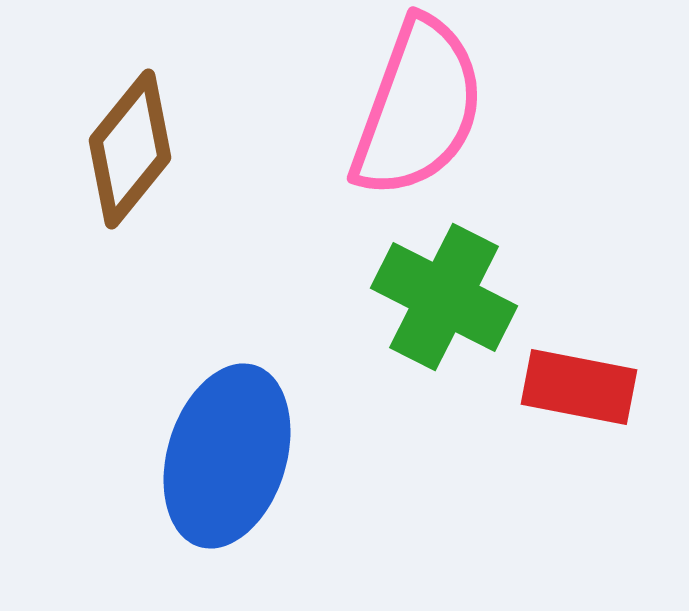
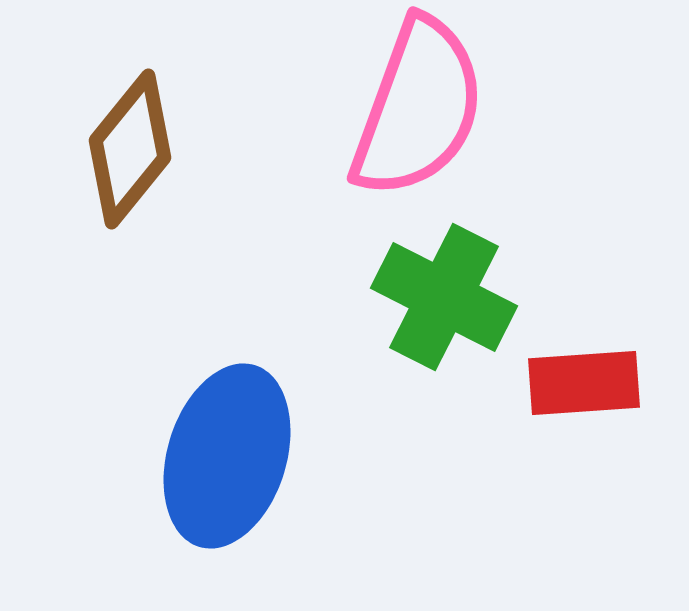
red rectangle: moved 5 px right, 4 px up; rotated 15 degrees counterclockwise
